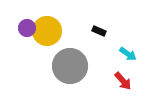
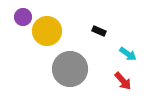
purple circle: moved 4 px left, 11 px up
gray circle: moved 3 px down
